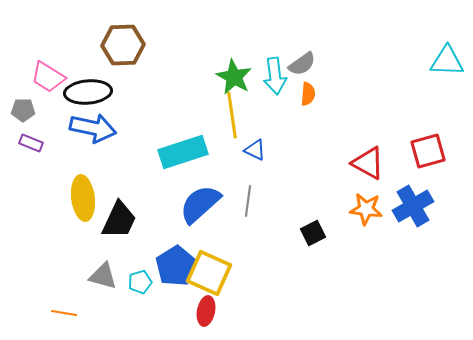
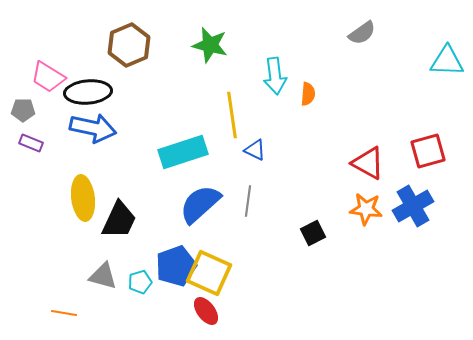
brown hexagon: moved 6 px right; rotated 21 degrees counterclockwise
gray semicircle: moved 60 px right, 31 px up
green star: moved 24 px left, 32 px up; rotated 15 degrees counterclockwise
blue pentagon: rotated 12 degrees clockwise
red ellipse: rotated 48 degrees counterclockwise
